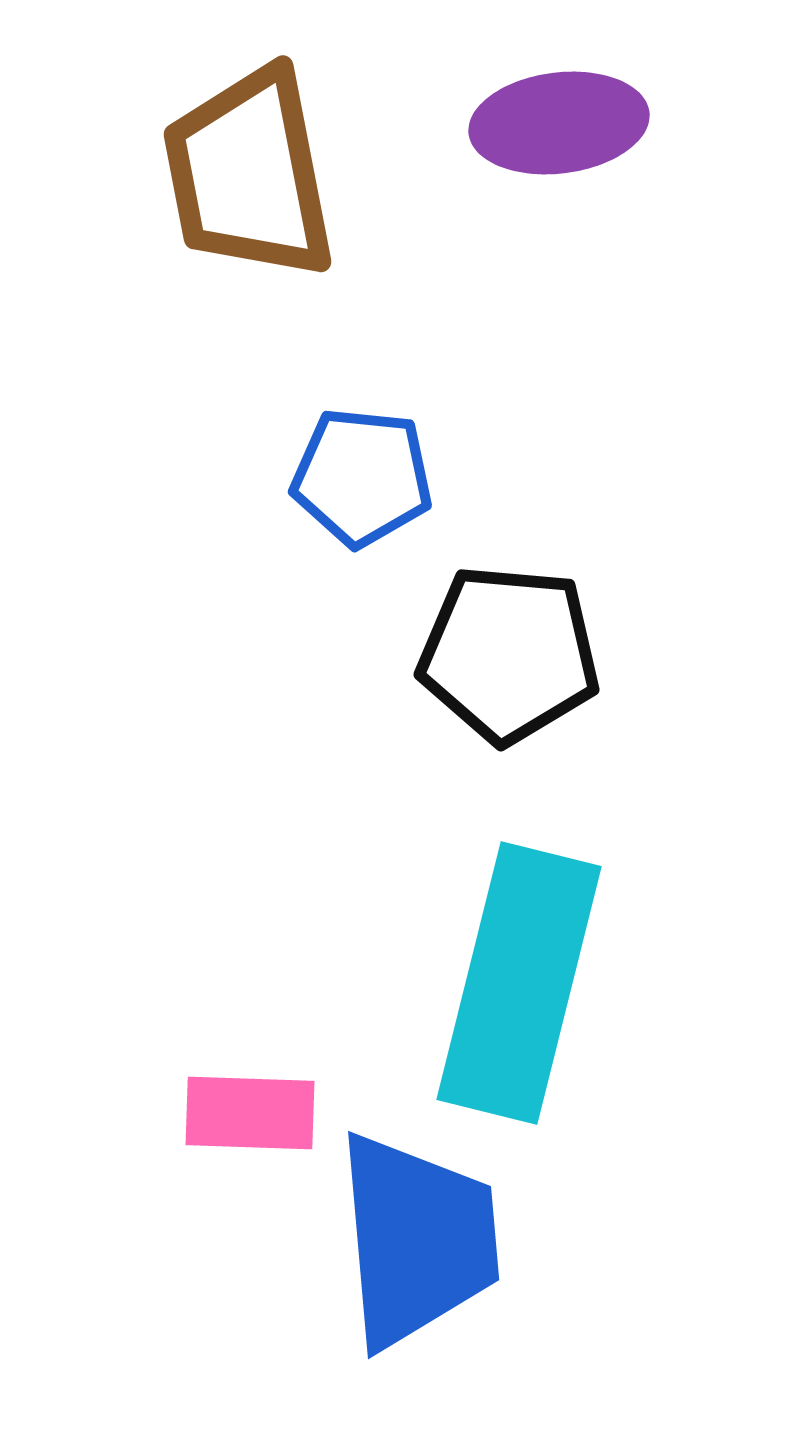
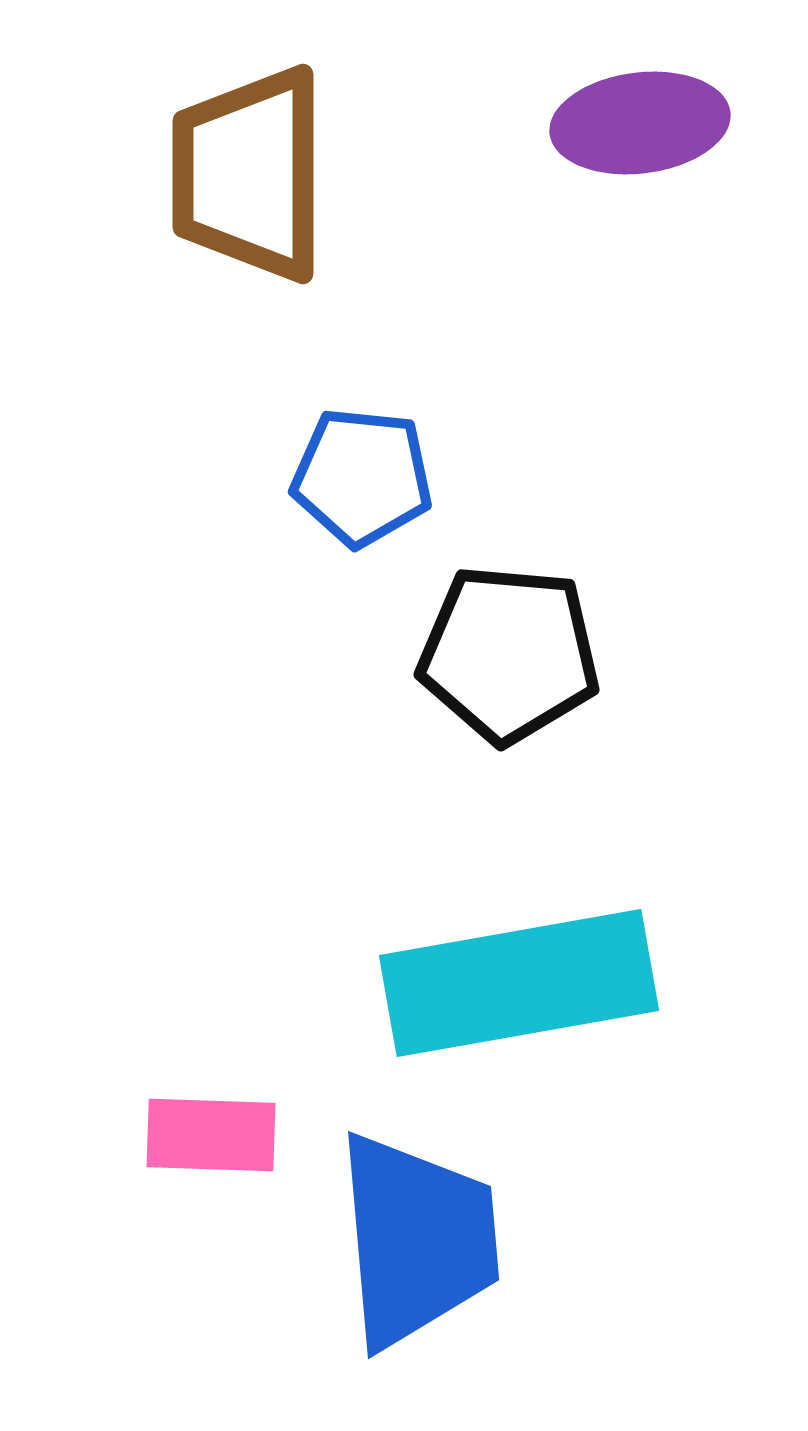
purple ellipse: moved 81 px right
brown trapezoid: rotated 11 degrees clockwise
cyan rectangle: rotated 66 degrees clockwise
pink rectangle: moved 39 px left, 22 px down
